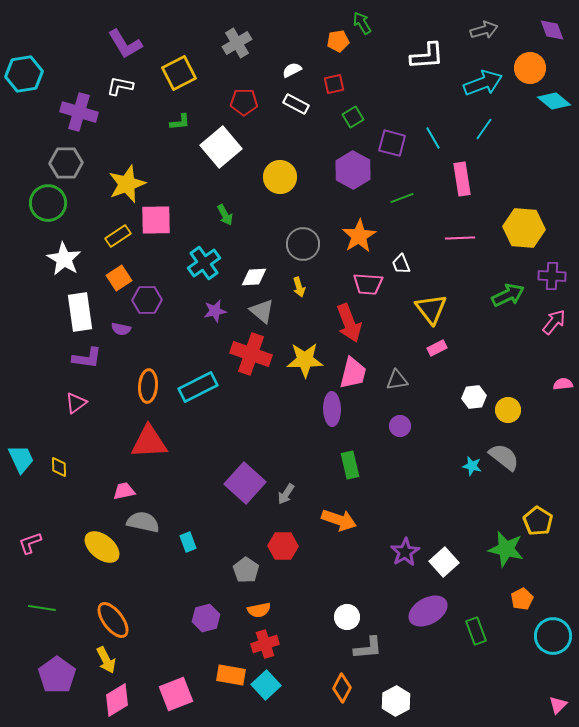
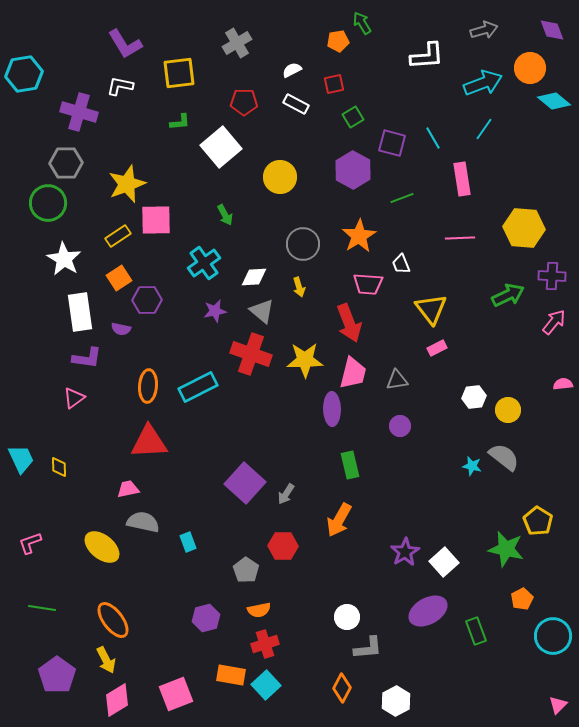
yellow square at (179, 73): rotated 20 degrees clockwise
pink triangle at (76, 403): moved 2 px left, 5 px up
pink trapezoid at (124, 491): moved 4 px right, 2 px up
orange arrow at (339, 520): rotated 100 degrees clockwise
